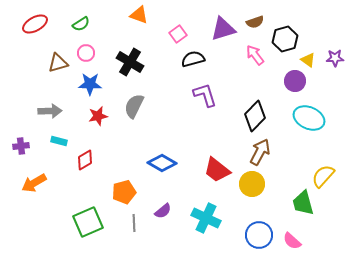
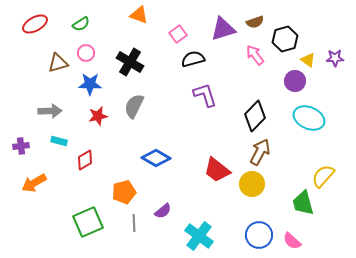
blue diamond: moved 6 px left, 5 px up
cyan cross: moved 7 px left, 18 px down; rotated 12 degrees clockwise
